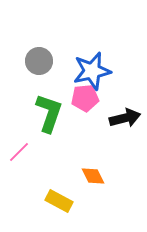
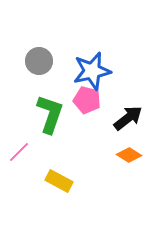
pink pentagon: moved 2 px right, 2 px down; rotated 20 degrees clockwise
green L-shape: moved 1 px right, 1 px down
black arrow: moved 3 px right; rotated 24 degrees counterclockwise
orange diamond: moved 36 px right, 21 px up; rotated 30 degrees counterclockwise
yellow rectangle: moved 20 px up
